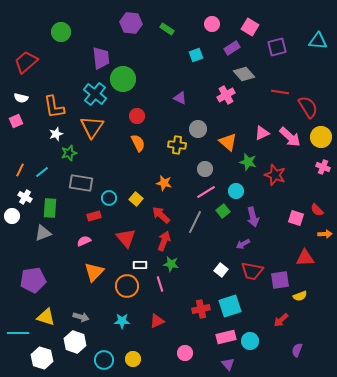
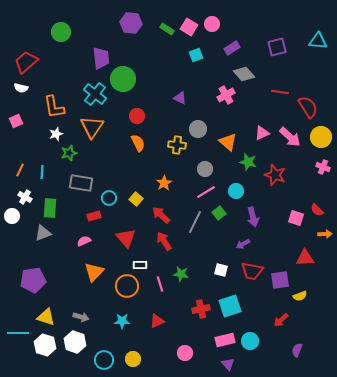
pink square at (250, 27): moved 61 px left
white semicircle at (21, 98): moved 10 px up
cyan line at (42, 172): rotated 48 degrees counterclockwise
orange star at (164, 183): rotated 28 degrees clockwise
green square at (223, 211): moved 4 px left, 2 px down
red arrow at (164, 241): rotated 54 degrees counterclockwise
green star at (171, 264): moved 10 px right, 10 px down
white square at (221, 270): rotated 24 degrees counterclockwise
pink rectangle at (226, 337): moved 1 px left, 3 px down
white hexagon at (42, 358): moved 3 px right, 13 px up
